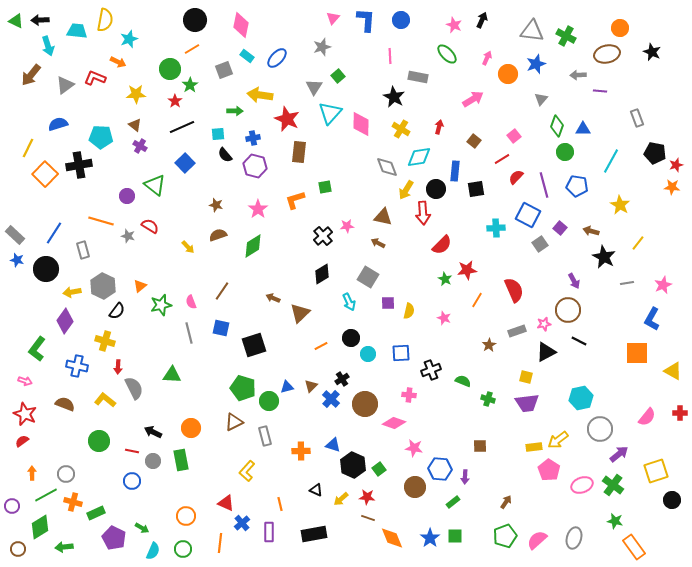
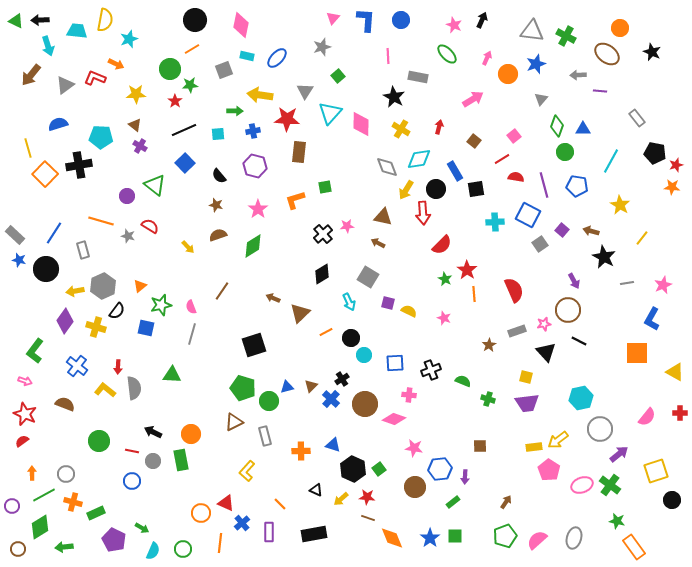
brown ellipse at (607, 54): rotated 50 degrees clockwise
cyan rectangle at (247, 56): rotated 24 degrees counterclockwise
pink line at (390, 56): moved 2 px left
orange arrow at (118, 62): moved 2 px left, 2 px down
green star at (190, 85): rotated 28 degrees clockwise
gray triangle at (314, 87): moved 9 px left, 4 px down
gray rectangle at (637, 118): rotated 18 degrees counterclockwise
red star at (287, 119): rotated 20 degrees counterclockwise
black line at (182, 127): moved 2 px right, 3 px down
blue cross at (253, 138): moved 7 px up
yellow line at (28, 148): rotated 42 degrees counterclockwise
black semicircle at (225, 155): moved 6 px left, 21 px down
cyan diamond at (419, 157): moved 2 px down
blue rectangle at (455, 171): rotated 36 degrees counterclockwise
red semicircle at (516, 177): rotated 56 degrees clockwise
cyan cross at (496, 228): moved 1 px left, 6 px up
purple square at (560, 228): moved 2 px right, 2 px down
black cross at (323, 236): moved 2 px up
yellow line at (638, 243): moved 4 px right, 5 px up
blue star at (17, 260): moved 2 px right
red star at (467, 270): rotated 30 degrees counterclockwise
gray hexagon at (103, 286): rotated 10 degrees clockwise
yellow arrow at (72, 292): moved 3 px right, 1 px up
orange line at (477, 300): moved 3 px left, 6 px up; rotated 35 degrees counterclockwise
pink semicircle at (191, 302): moved 5 px down
purple square at (388, 303): rotated 16 degrees clockwise
yellow semicircle at (409, 311): rotated 77 degrees counterclockwise
blue square at (221, 328): moved 75 px left
gray line at (189, 333): moved 3 px right, 1 px down; rotated 30 degrees clockwise
yellow cross at (105, 341): moved 9 px left, 14 px up
orange line at (321, 346): moved 5 px right, 14 px up
green L-shape at (37, 349): moved 2 px left, 2 px down
black triangle at (546, 352): rotated 45 degrees counterclockwise
blue square at (401, 353): moved 6 px left, 10 px down
cyan circle at (368, 354): moved 4 px left, 1 px down
blue cross at (77, 366): rotated 25 degrees clockwise
yellow triangle at (673, 371): moved 2 px right, 1 px down
gray semicircle at (134, 388): rotated 20 degrees clockwise
yellow L-shape at (105, 400): moved 10 px up
pink diamond at (394, 423): moved 4 px up
orange circle at (191, 428): moved 6 px down
black hexagon at (353, 465): moved 4 px down
blue hexagon at (440, 469): rotated 10 degrees counterclockwise
green cross at (613, 485): moved 3 px left
green line at (46, 495): moved 2 px left
orange line at (280, 504): rotated 32 degrees counterclockwise
orange circle at (186, 516): moved 15 px right, 3 px up
green star at (615, 521): moved 2 px right
purple pentagon at (114, 538): moved 2 px down
